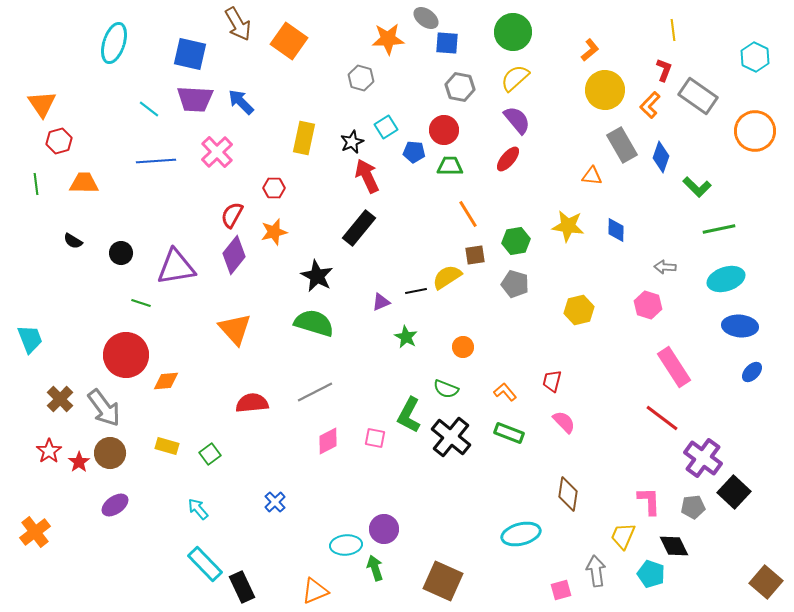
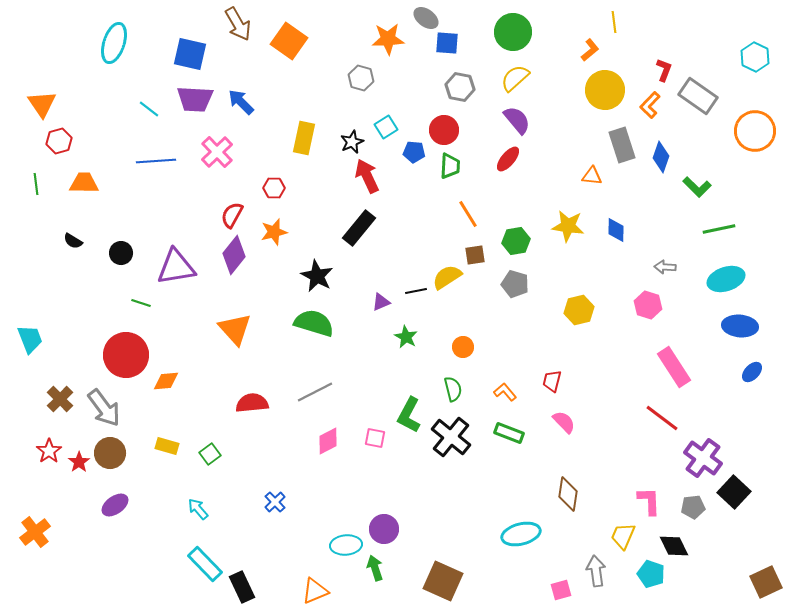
yellow line at (673, 30): moved 59 px left, 8 px up
gray rectangle at (622, 145): rotated 12 degrees clockwise
green trapezoid at (450, 166): rotated 92 degrees clockwise
green semicircle at (446, 389): moved 7 px right; rotated 125 degrees counterclockwise
brown square at (766, 582): rotated 24 degrees clockwise
